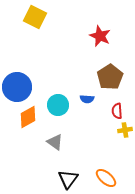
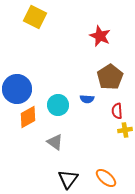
blue circle: moved 2 px down
